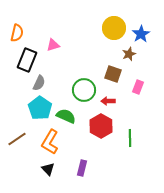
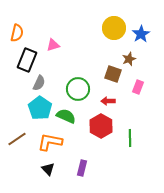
brown star: moved 5 px down
green circle: moved 6 px left, 1 px up
orange L-shape: rotated 70 degrees clockwise
